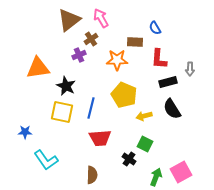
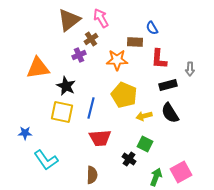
blue semicircle: moved 3 px left
black rectangle: moved 3 px down
black semicircle: moved 2 px left, 4 px down
blue star: moved 1 px down
